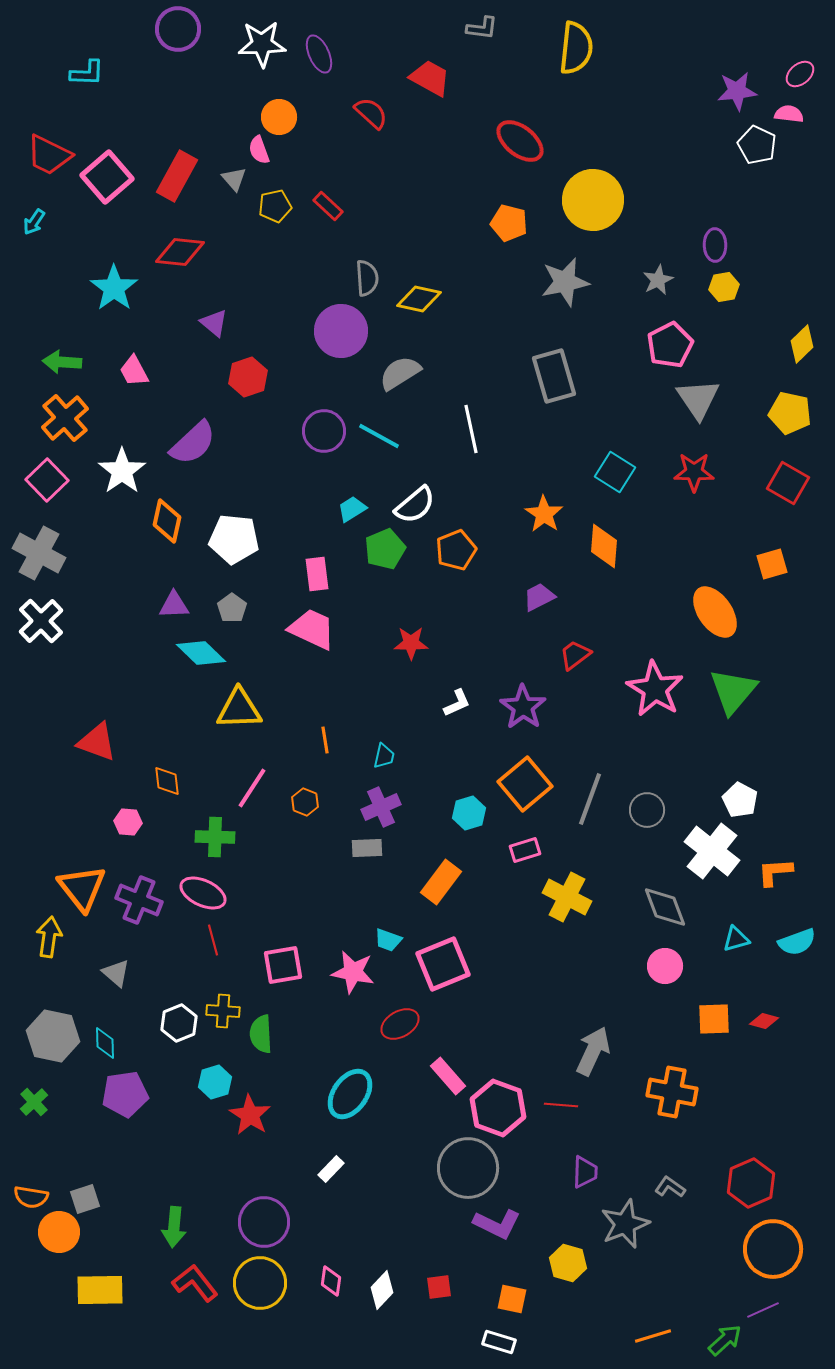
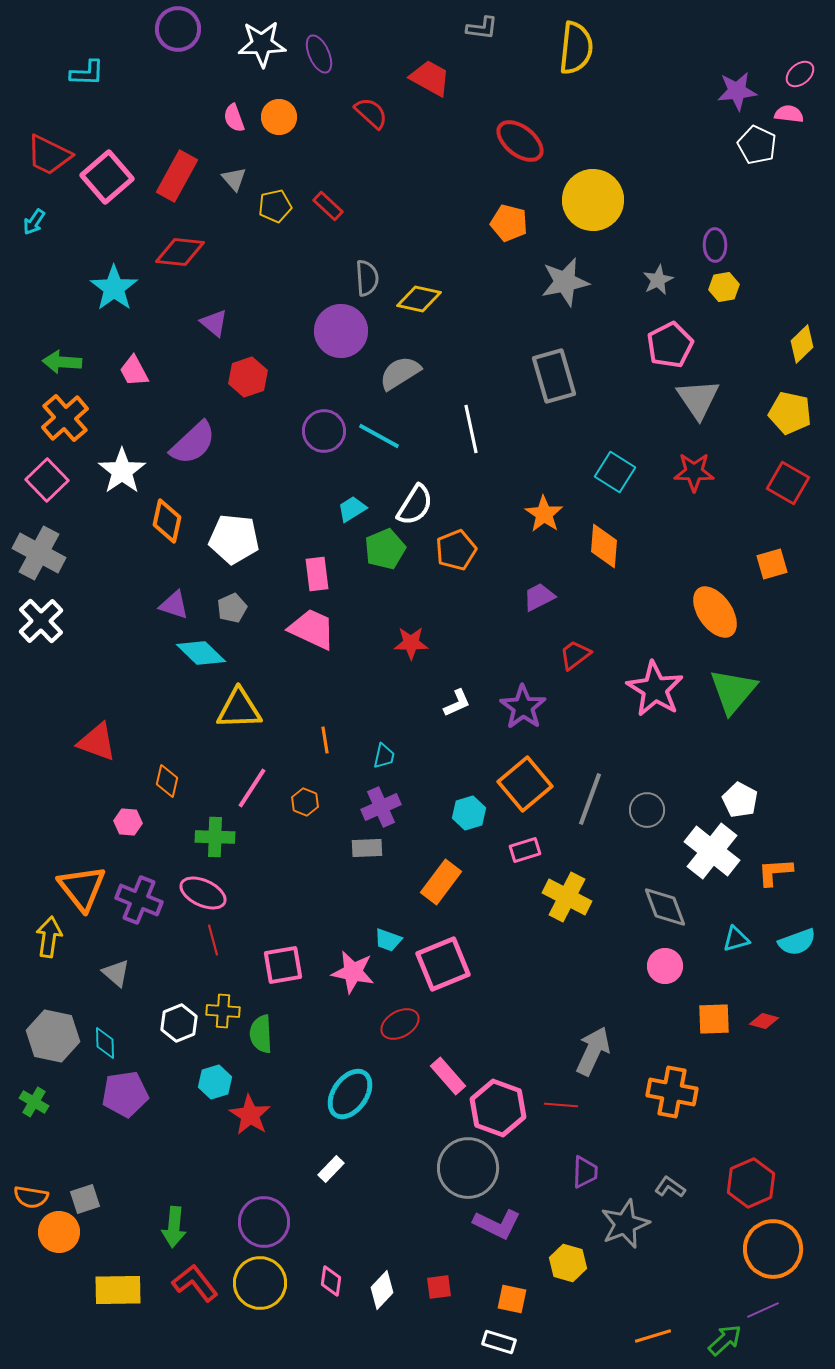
pink semicircle at (259, 150): moved 25 px left, 32 px up
white semicircle at (415, 505): rotated 18 degrees counterclockwise
purple triangle at (174, 605): rotated 20 degrees clockwise
gray pentagon at (232, 608): rotated 12 degrees clockwise
orange diamond at (167, 781): rotated 20 degrees clockwise
green cross at (34, 1102): rotated 16 degrees counterclockwise
yellow rectangle at (100, 1290): moved 18 px right
